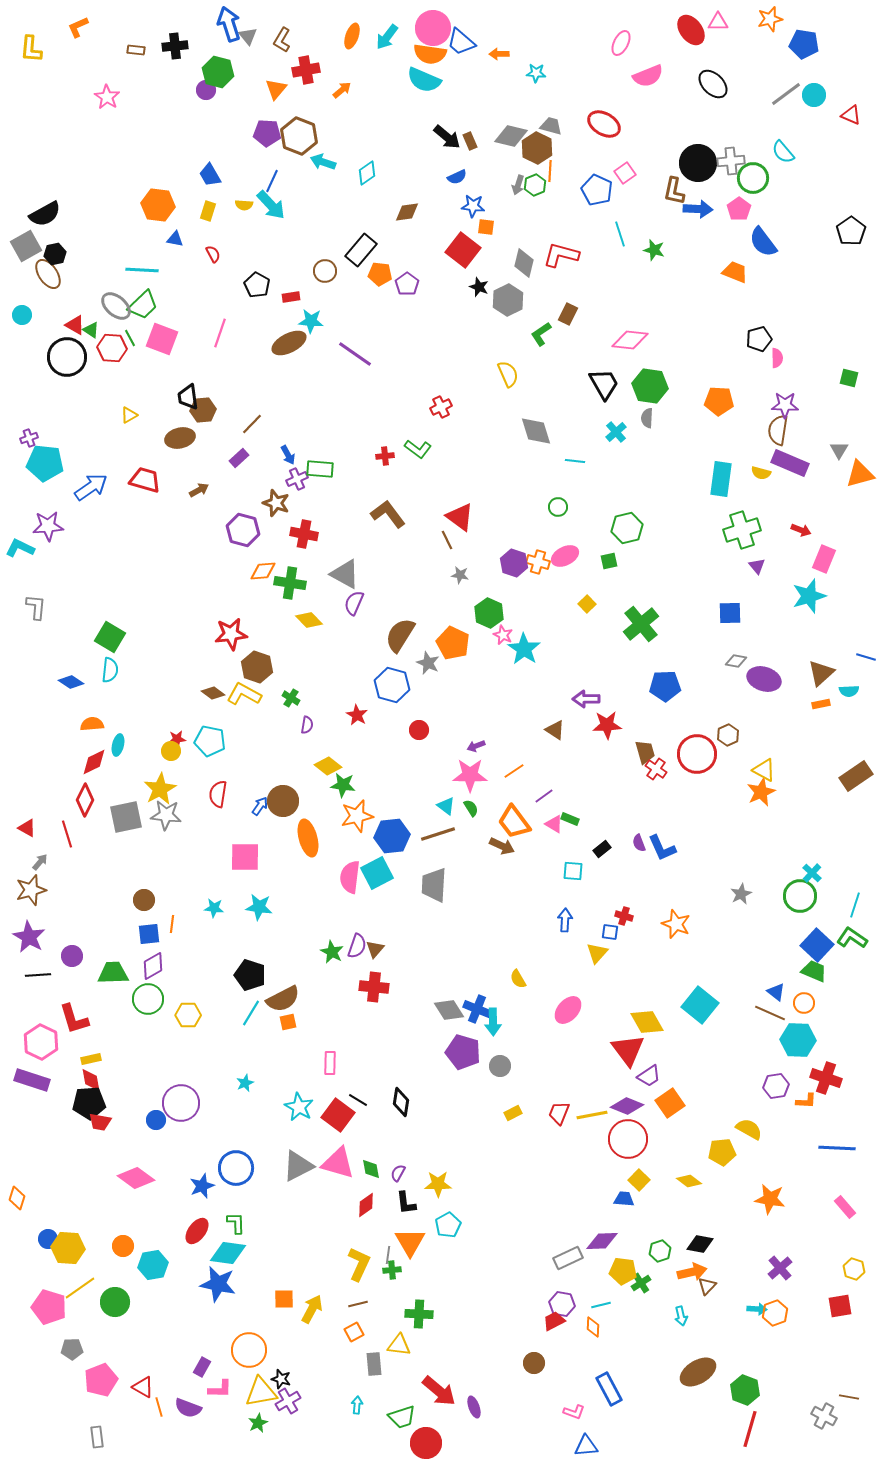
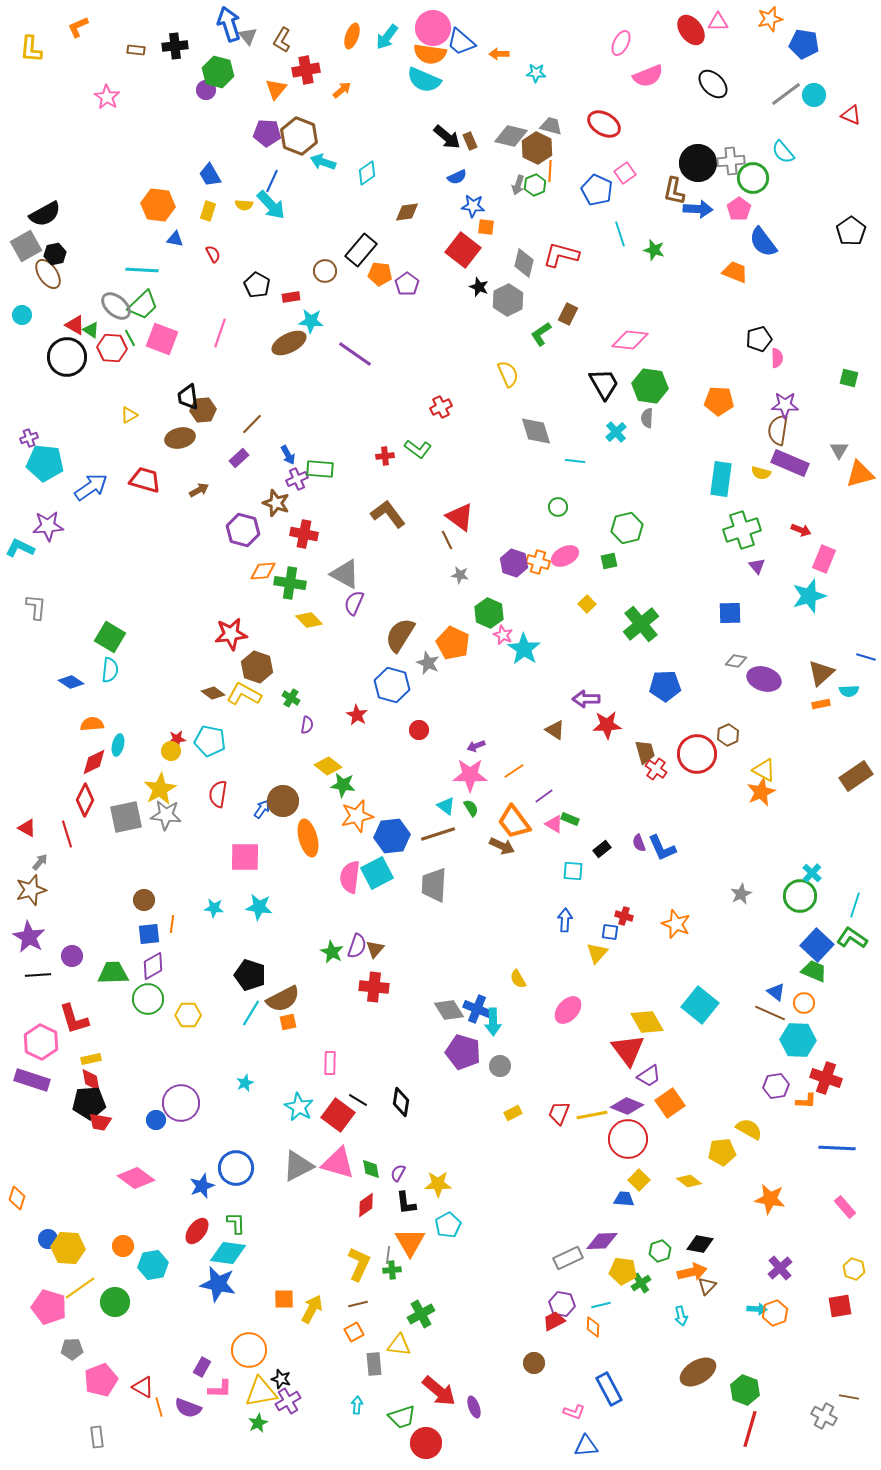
blue arrow at (260, 806): moved 2 px right, 3 px down
green cross at (419, 1314): moved 2 px right; rotated 32 degrees counterclockwise
